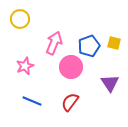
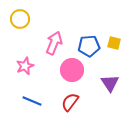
blue pentagon: rotated 15 degrees clockwise
pink circle: moved 1 px right, 3 px down
